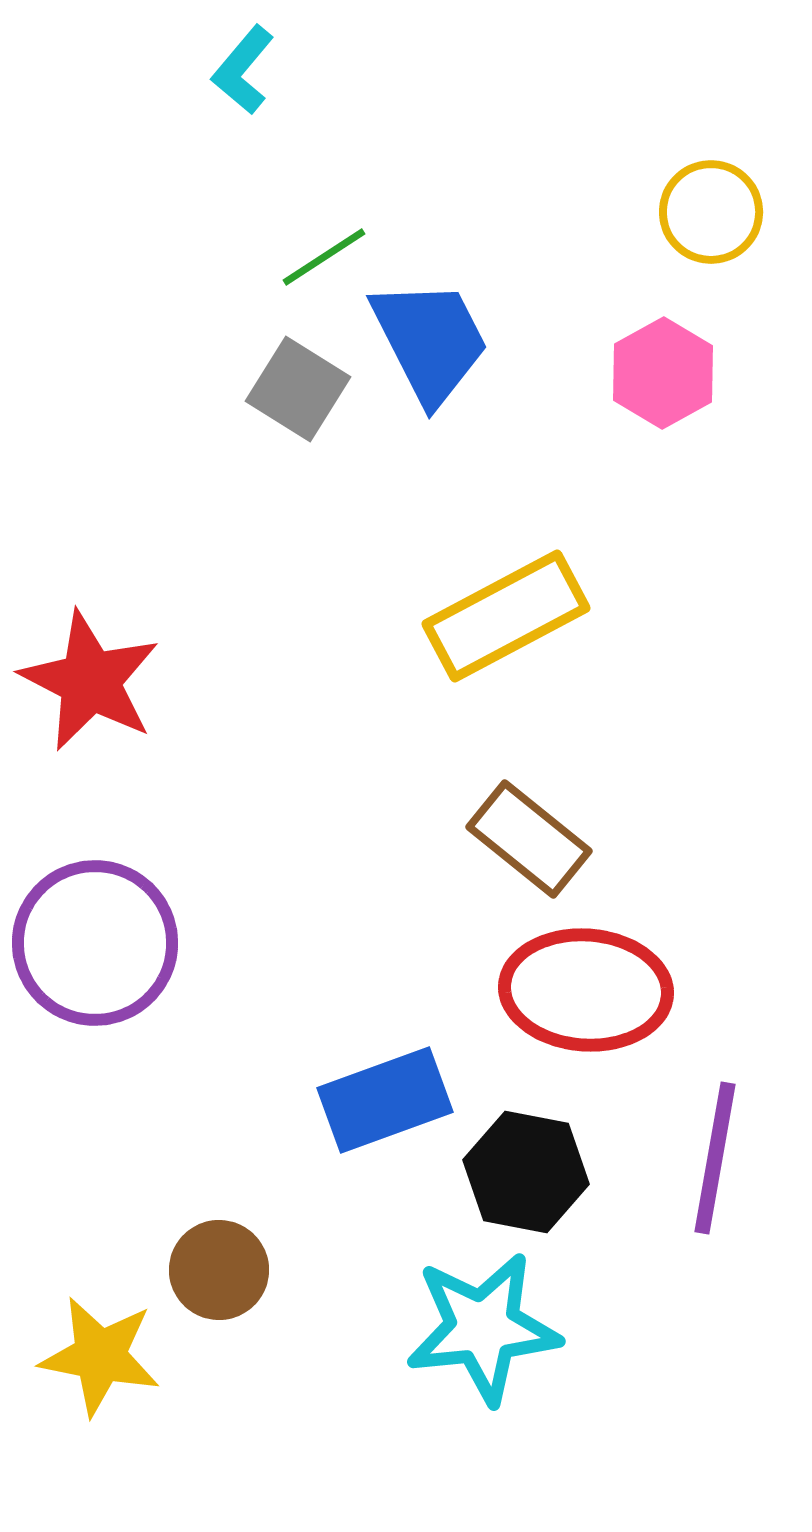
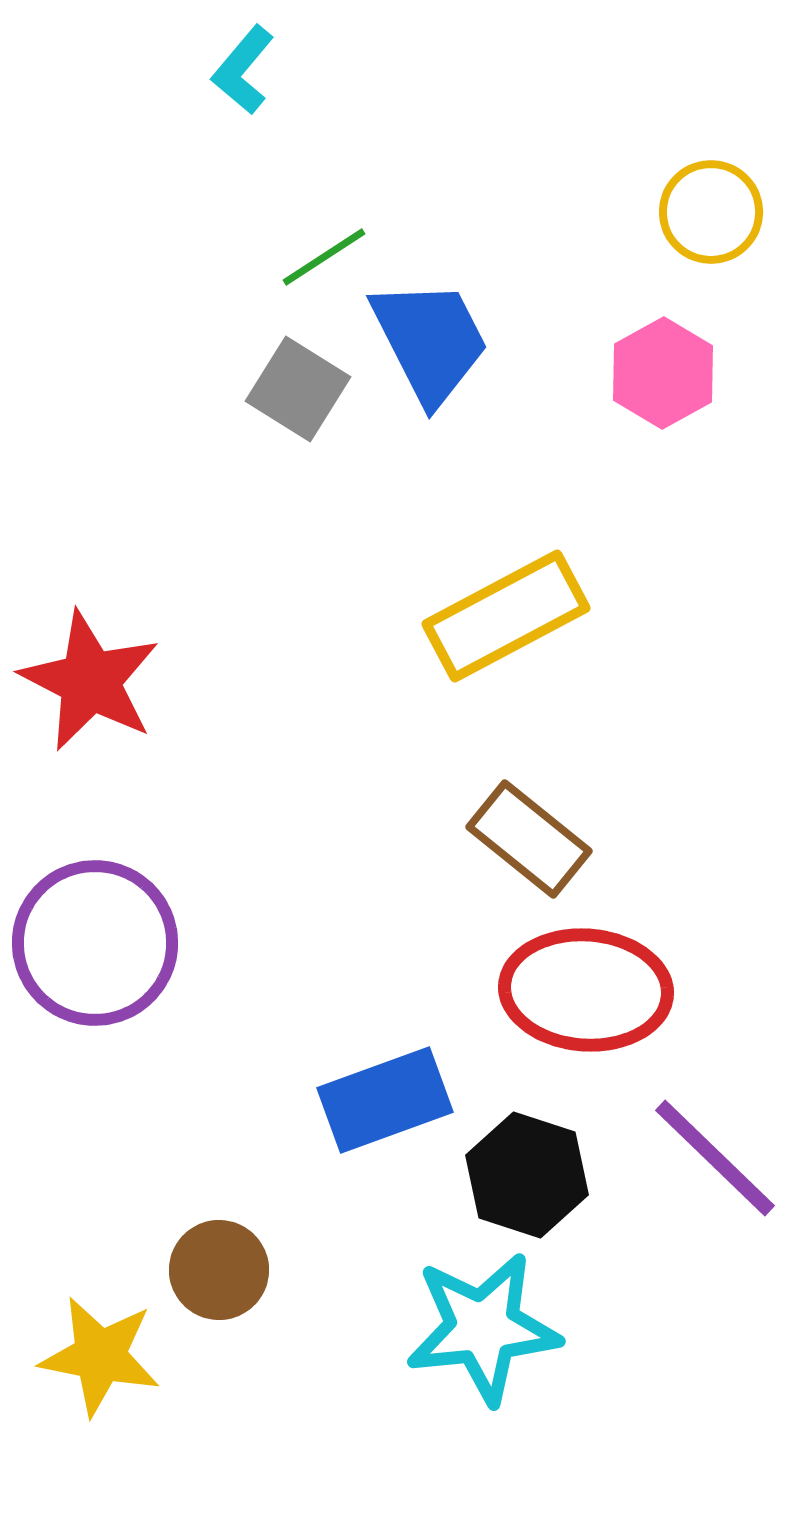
purple line: rotated 56 degrees counterclockwise
black hexagon: moved 1 px right, 3 px down; rotated 7 degrees clockwise
